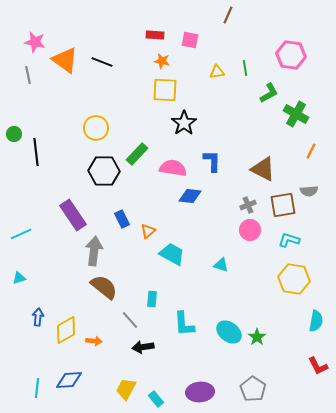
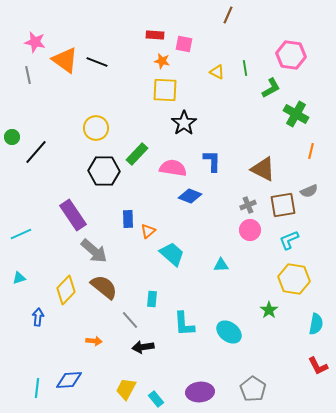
pink square at (190, 40): moved 6 px left, 4 px down
black line at (102, 62): moved 5 px left
yellow triangle at (217, 72): rotated 35 degrees clockwise
green L-shape at (269, 93): moved 2 px right, 5 px up
green circle at (14, 134): moved 2 px left, 3 px down
orange line at (311, 151): rotated 14 degrees counterclockwise
black line at (36, 152): rotated 48 degrees clockwise
gray semicircle at (309, 191): rotated 18 degrees counterclockwise
blue diamond at (190, 196): rotated 15 degrees clockwise
blue rectangle at (122, 219): moved 6 px right; rotated 24 degrees clockwise
cyan L-shape at (289, 240): rotated 40 degrees counterclockwise
gray arrow at (94, 251): rotated 124 degrees clockwise
cyan trapezoid at (172, 254): rotated 12 degrees clockwise
cyan triangle at (221, 265): rotated 21 degrees counterclockwise
cyan semicircle at (316, 321): moved 3 px down
yellow diamond at (66, 330): moved 40 px up; rotated 16 degrees counterclockwise
green star at (257, 337): moved 12 px right, 27 px up
